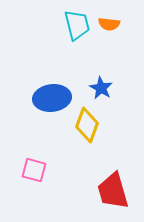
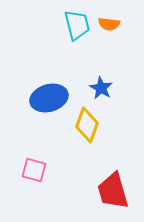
blue ellipse: moved 3 px left; rotated 9 degrees counterclockwise
